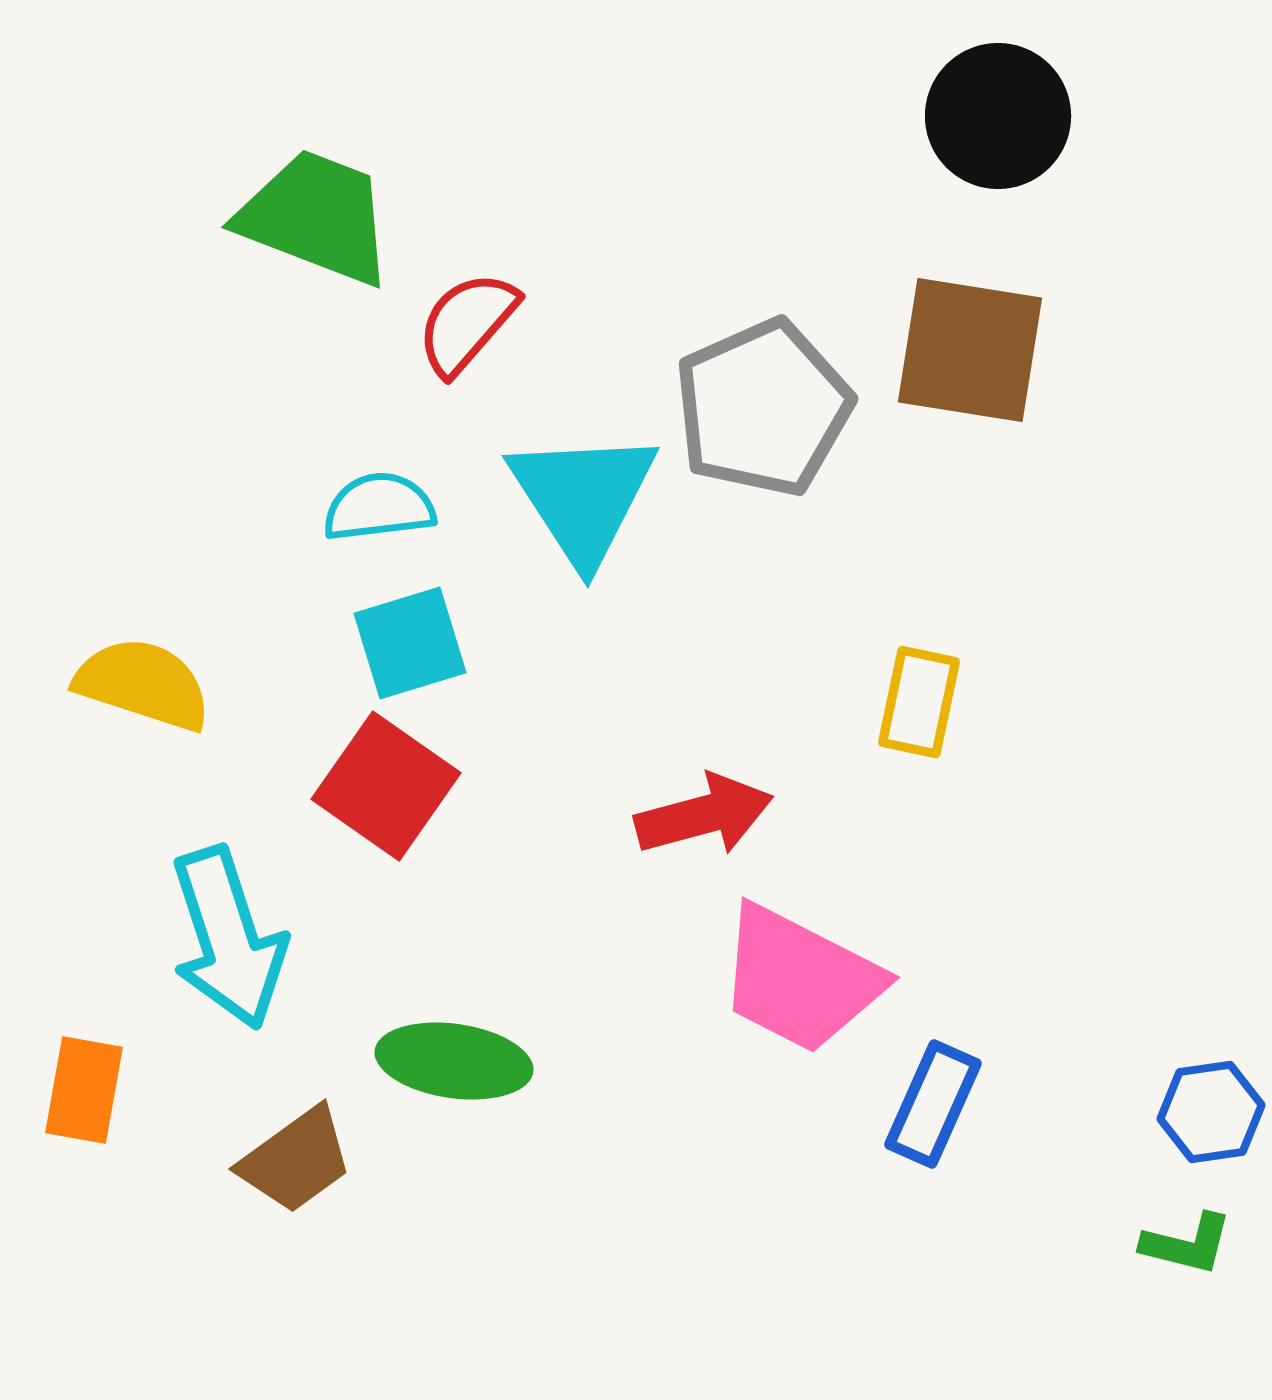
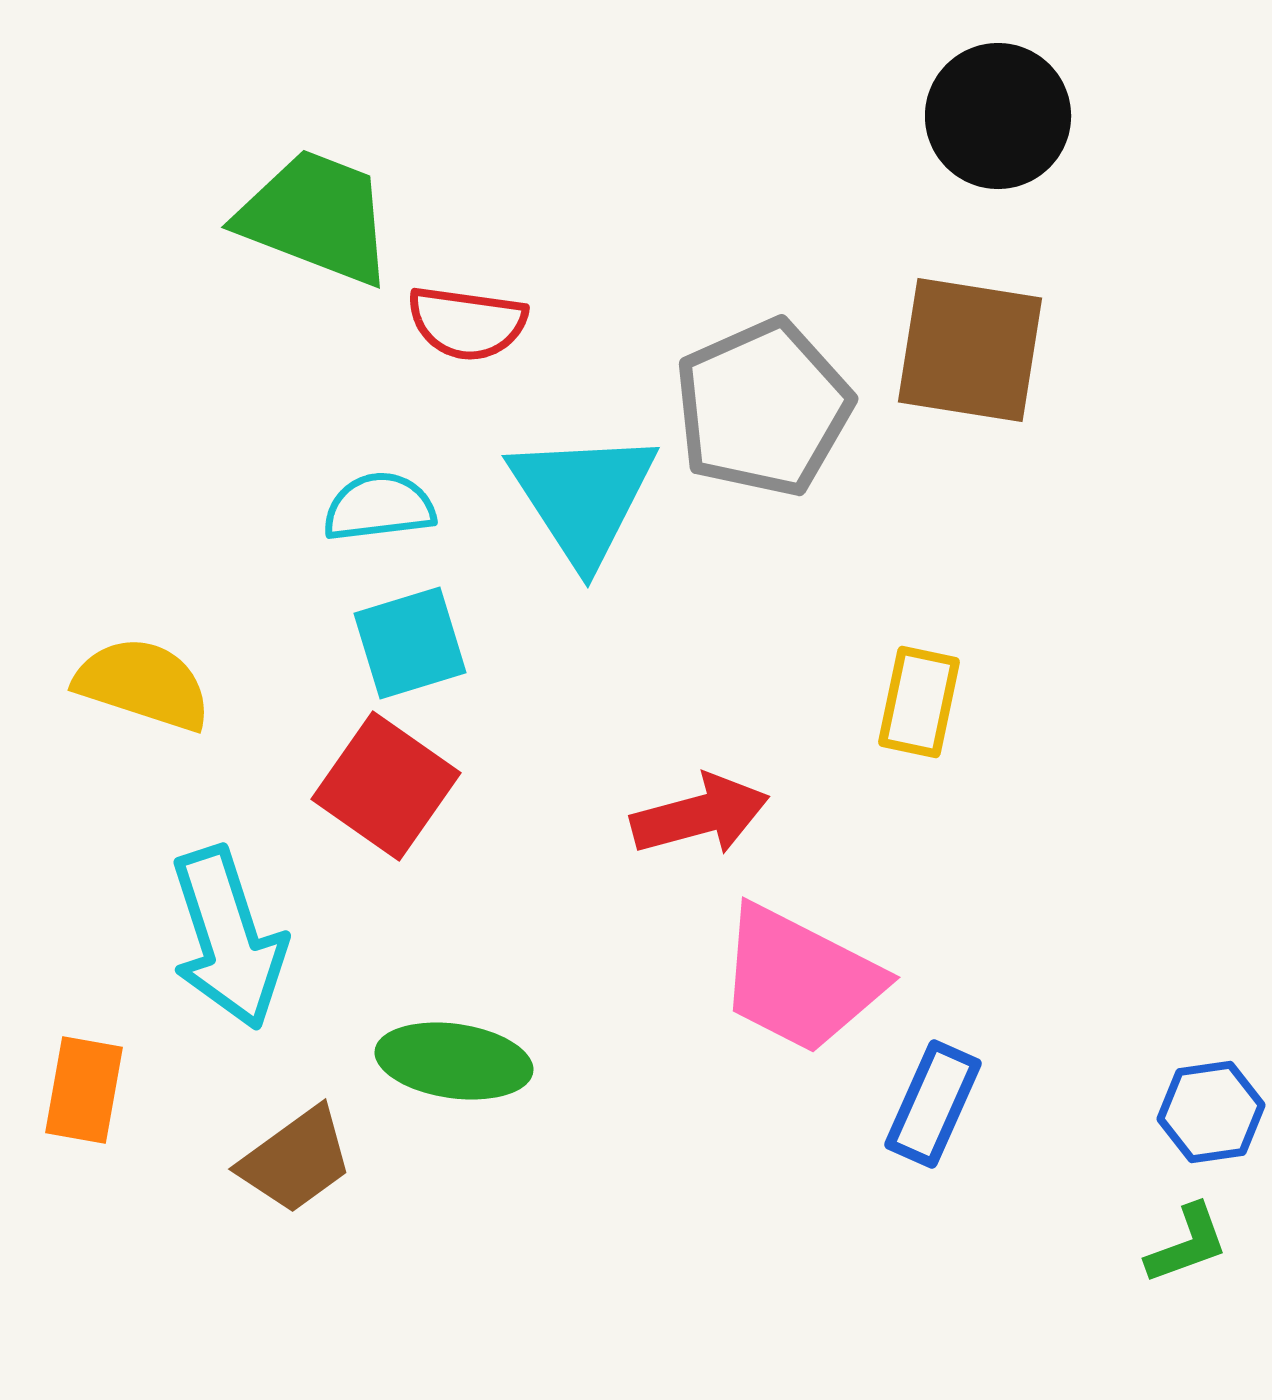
red semicircle: rotated 123 degrees counterclockwise
red arrow: moved 4 px left
green L-shape: rotated 34 degrees counterclockwise
